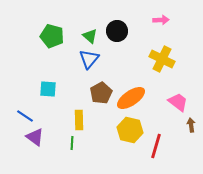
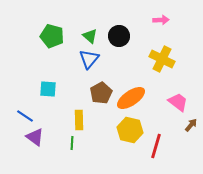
black circle: moved 2 px right, 5 px down
brown arrow: rotated 48 degrees clockwise
